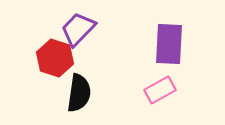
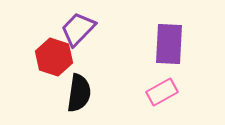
red hexagon: moved 1 px left, 1 px up
pink rectangle: moved 2 px right, 2 px down
